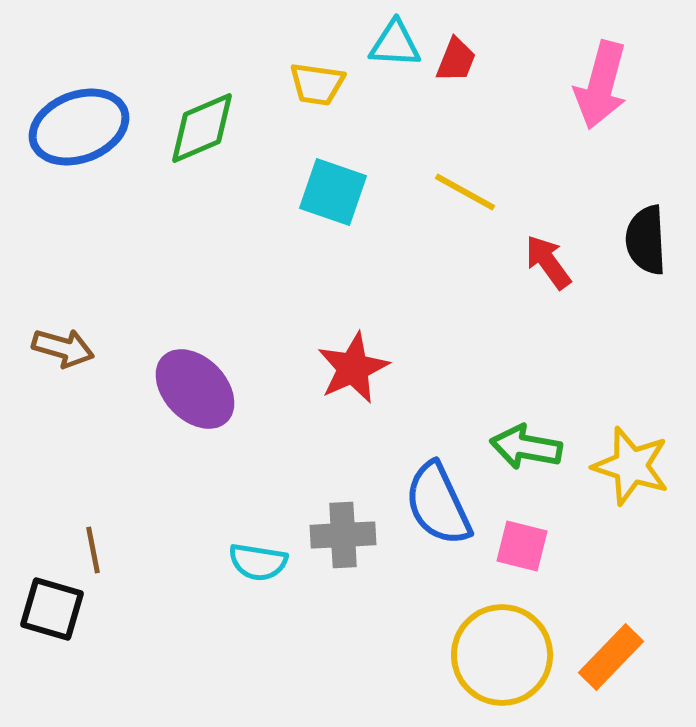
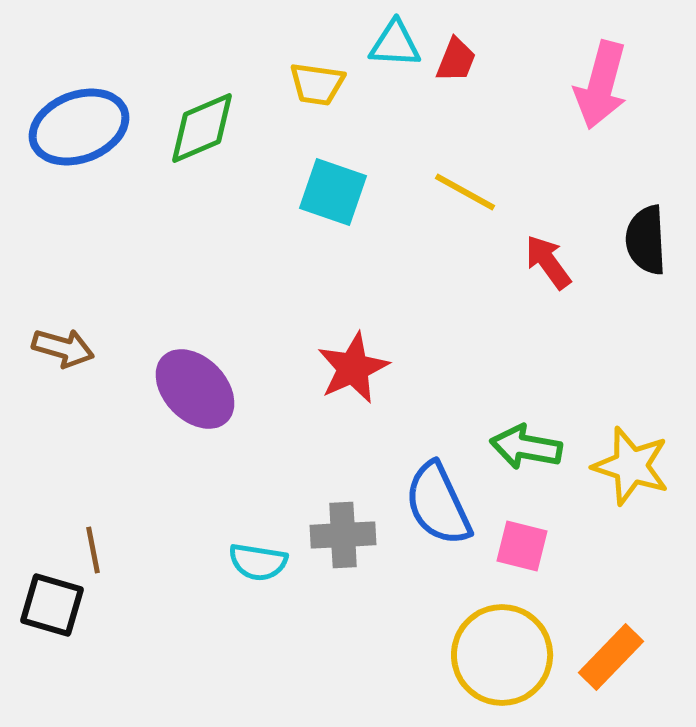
black square: moved 4 px up
